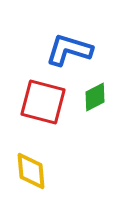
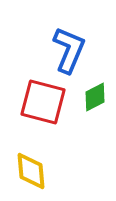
blue L-shape: rotated 96 degrees clockwise
